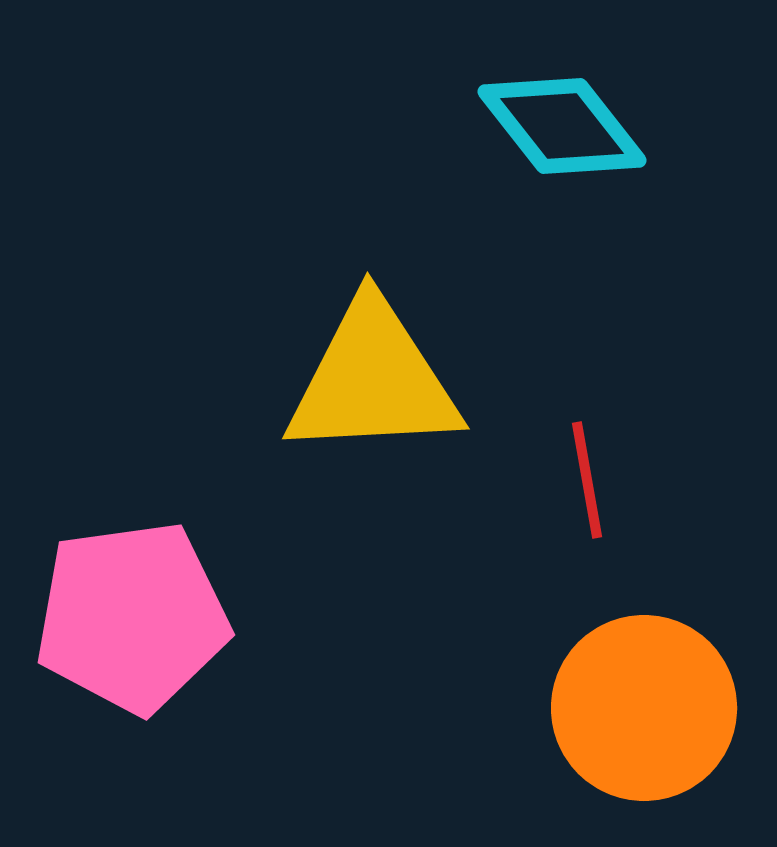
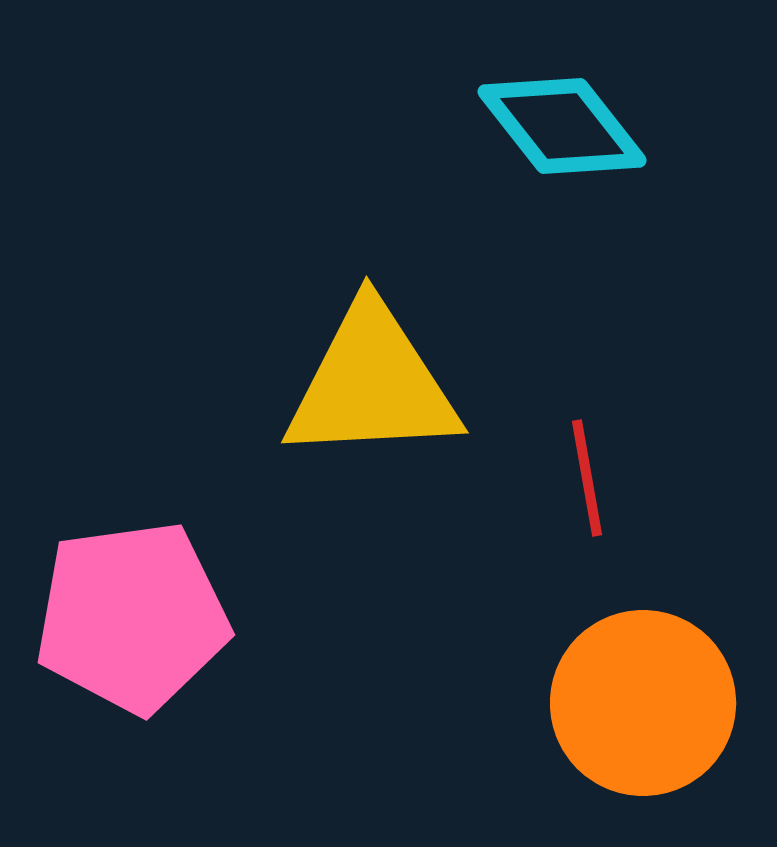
yellow triangle: moved 1 px left, 4 px down
red line: moved 2 px up
orange circle: moved 1 px left, 5 px up
